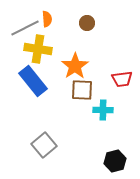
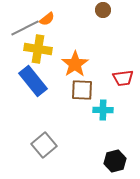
orange semicircle: rotated 56 degrees clockwise
brown circle: moved 16 px right, 13 px up
orange star: moved 2 px up
red trapezoid: moved 1 px right, 1 px up
